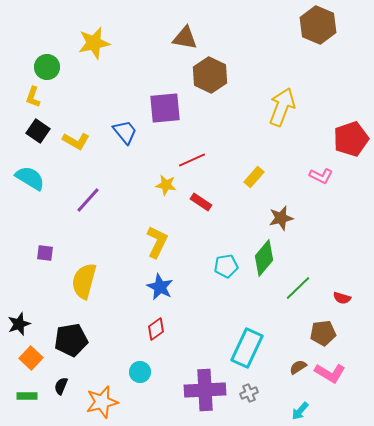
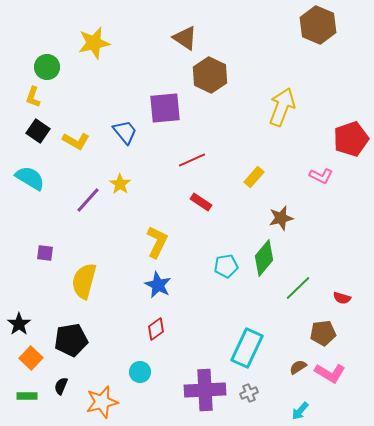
brown triangle at (185, 38): rotated 24 degrees clockwise
yellow star at (166, 185): moved 46 px left, 1 px up; rotated 25 degrees clockwise
blue star at (160, 287): moved 2 px left, 2 px up
black star at (19, 324): rotated 15 degrees counterclockwise
